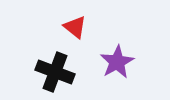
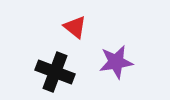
purple star: moved 1 px left; rotated 20 degrees clockwise
